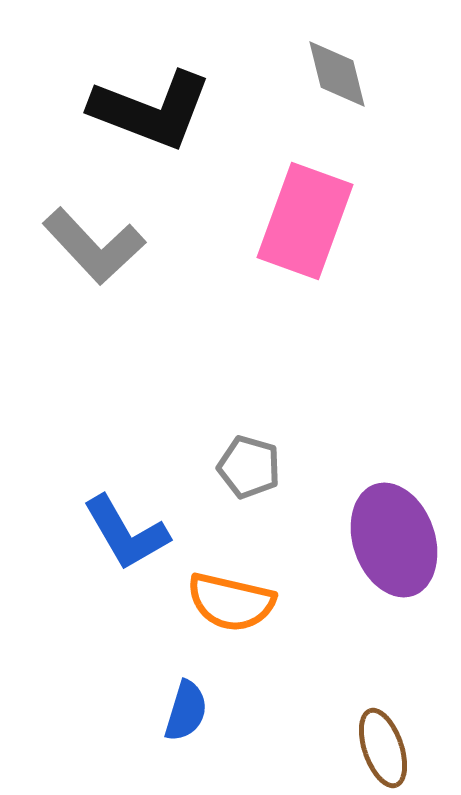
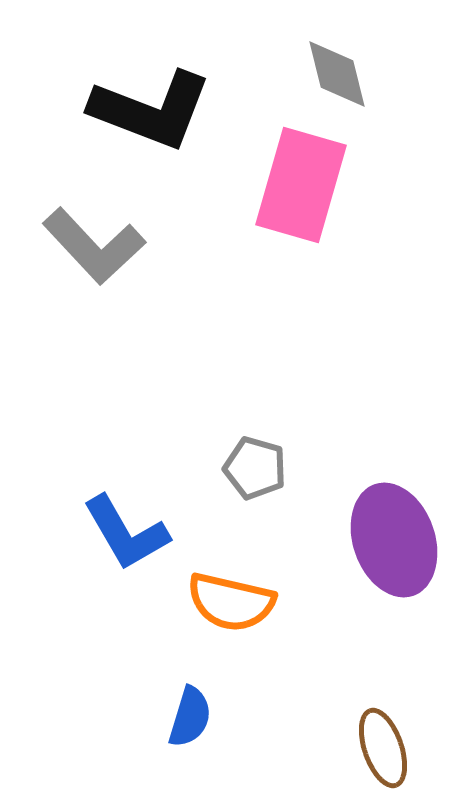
pink rectangle: moved 4 px left, 36 px up; rotated 4 degrees counterclockwise
gray pentagon: moved 6 px right, 1 px down
blue semicircle: moved 4 px right, 6 px down
